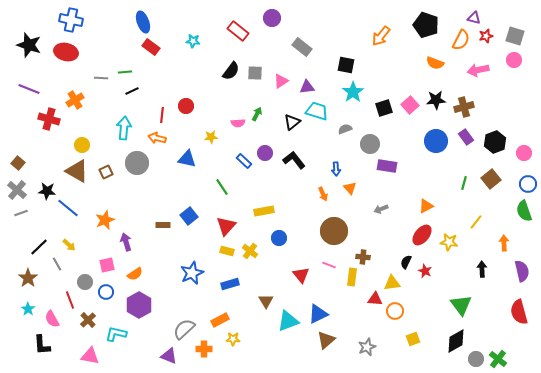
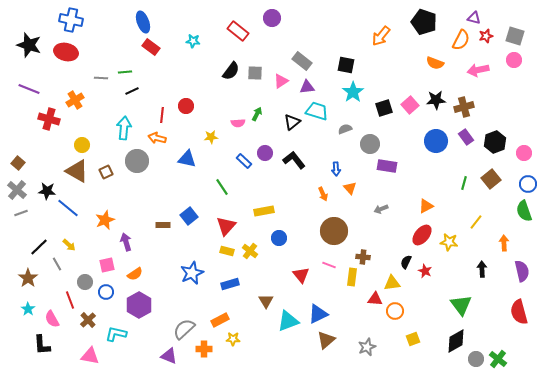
black pentagon at (426, 25): moved 2 px left, 3 px up
gray rectangle at (302, 47): moved 14 px down
gray circle at (137, 163): moved 2 px up
